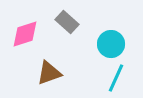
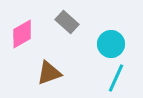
pink diamond: moved 3 px left; rotated 12 degrees counterclockwise
